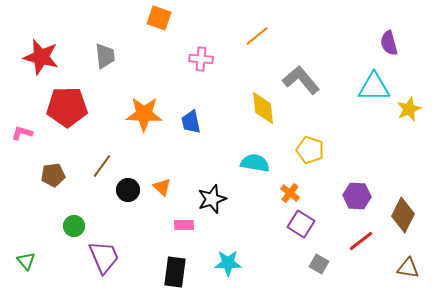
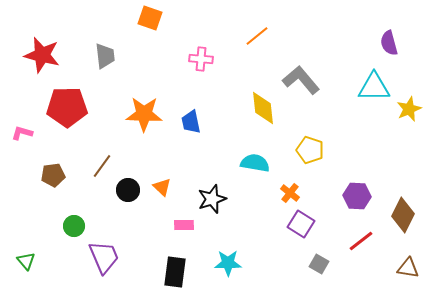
orange square: moved 9 px left
red star: moved 1 px right, 2 px up
